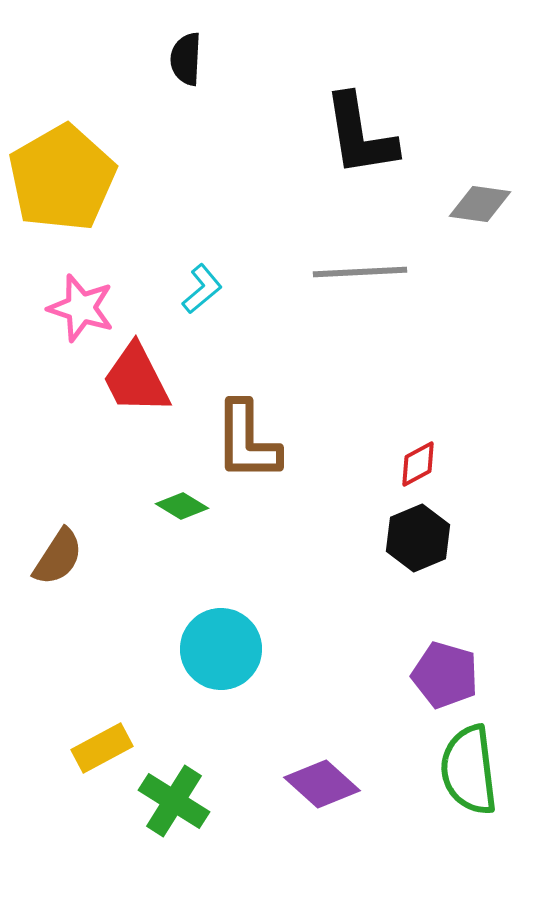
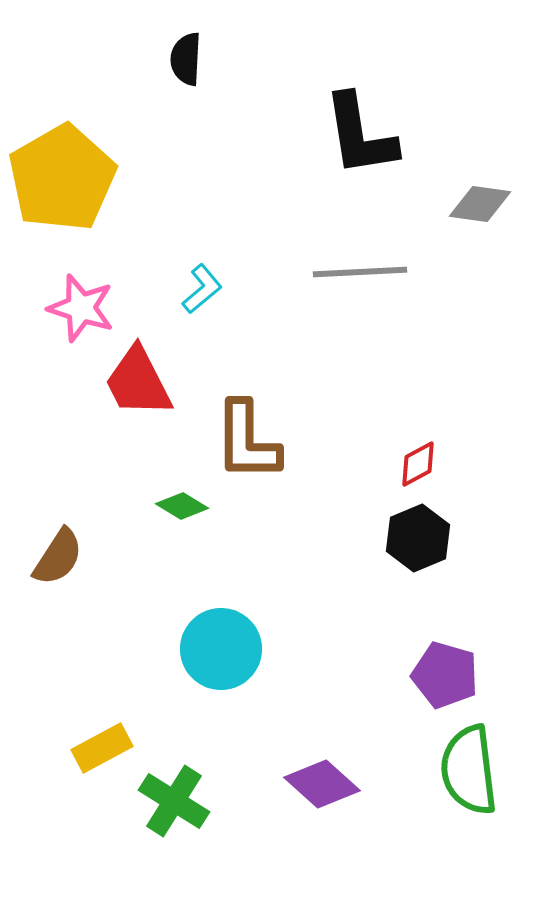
red trapezoid: moved 2 px right, 3 px down
